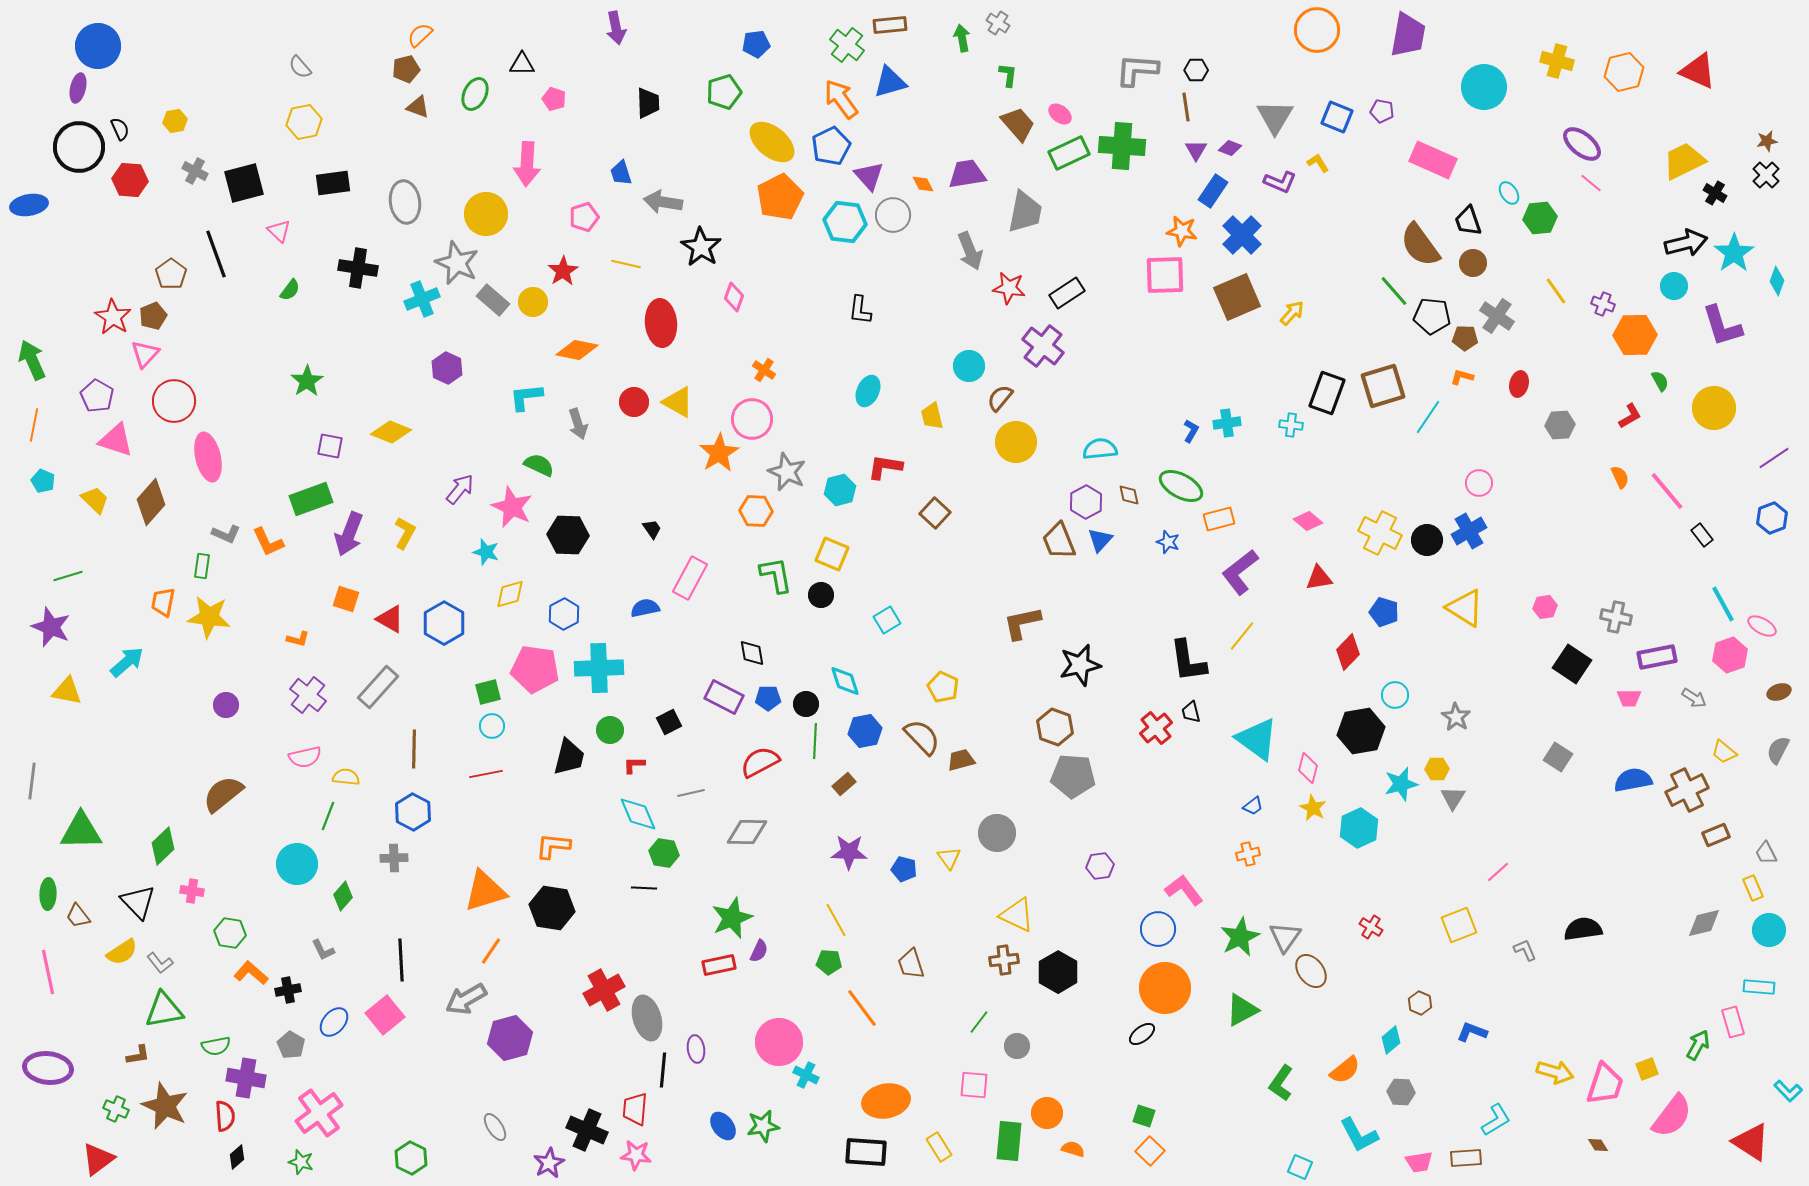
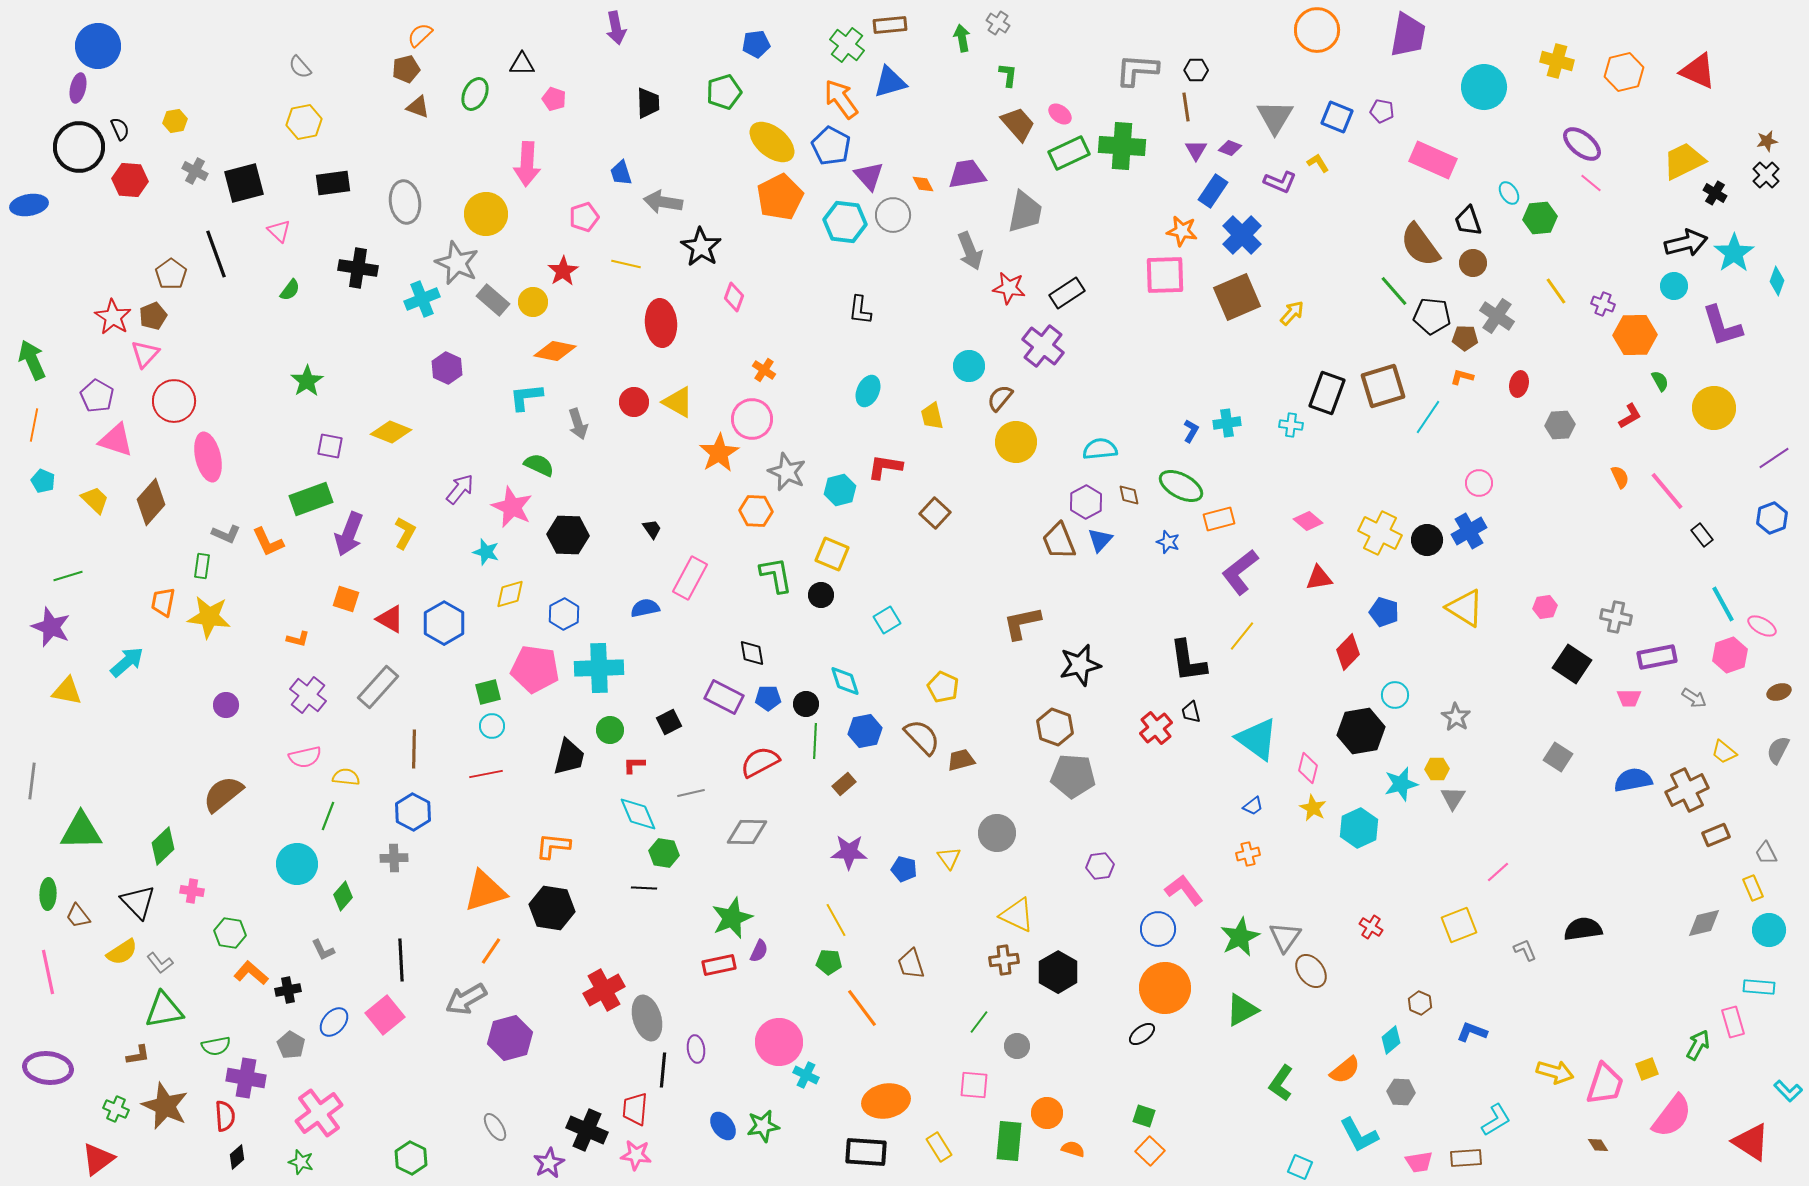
blue pentagon at (831, 146): rotated 18 degrees counterclockwise
orange diamond at (577, 350): moved 22 px left, 1 px down
